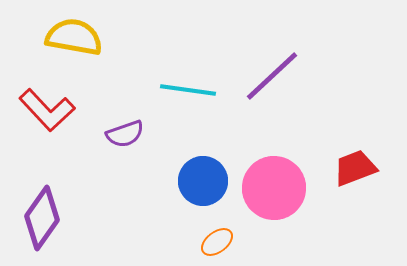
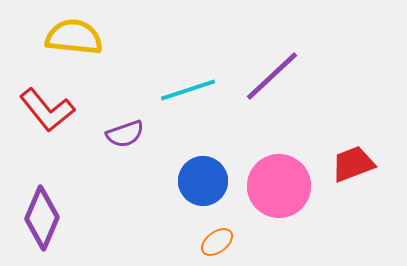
yellow semicircle: rotated 4 degrees counterclockwise
cyan line: rotated 26 degrees counterclockwise
red L-shape: rotated 4 degrees clockwise
red trapezoid: moved 2 px left, 4 px up
pink circle: moved 5 px right, 2 px up
purple diamond: rotated 12 degrees counterclockwise
